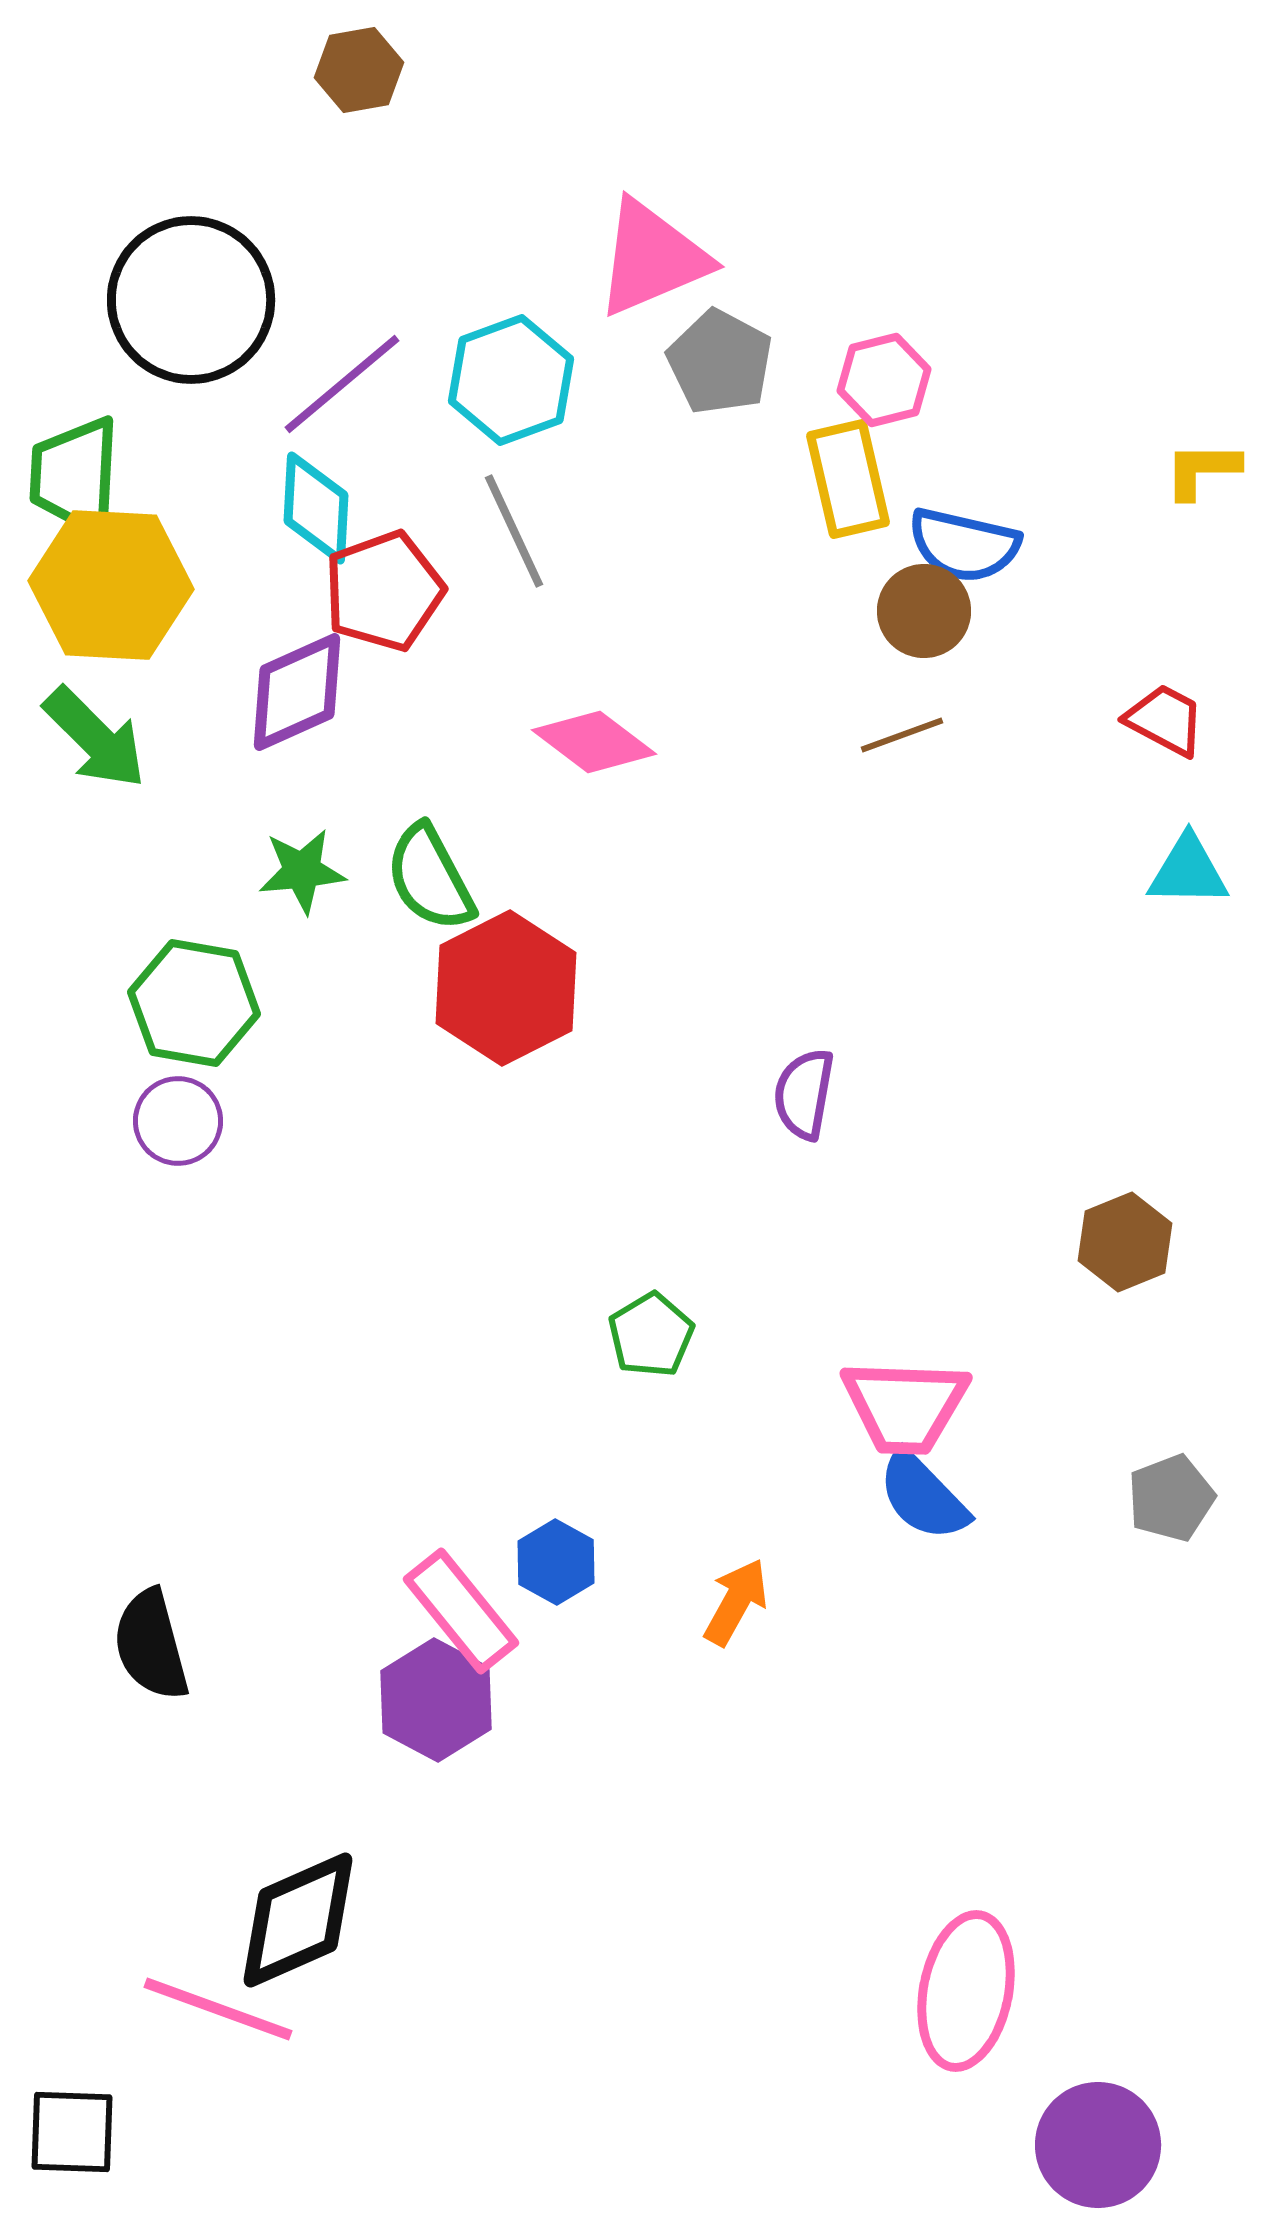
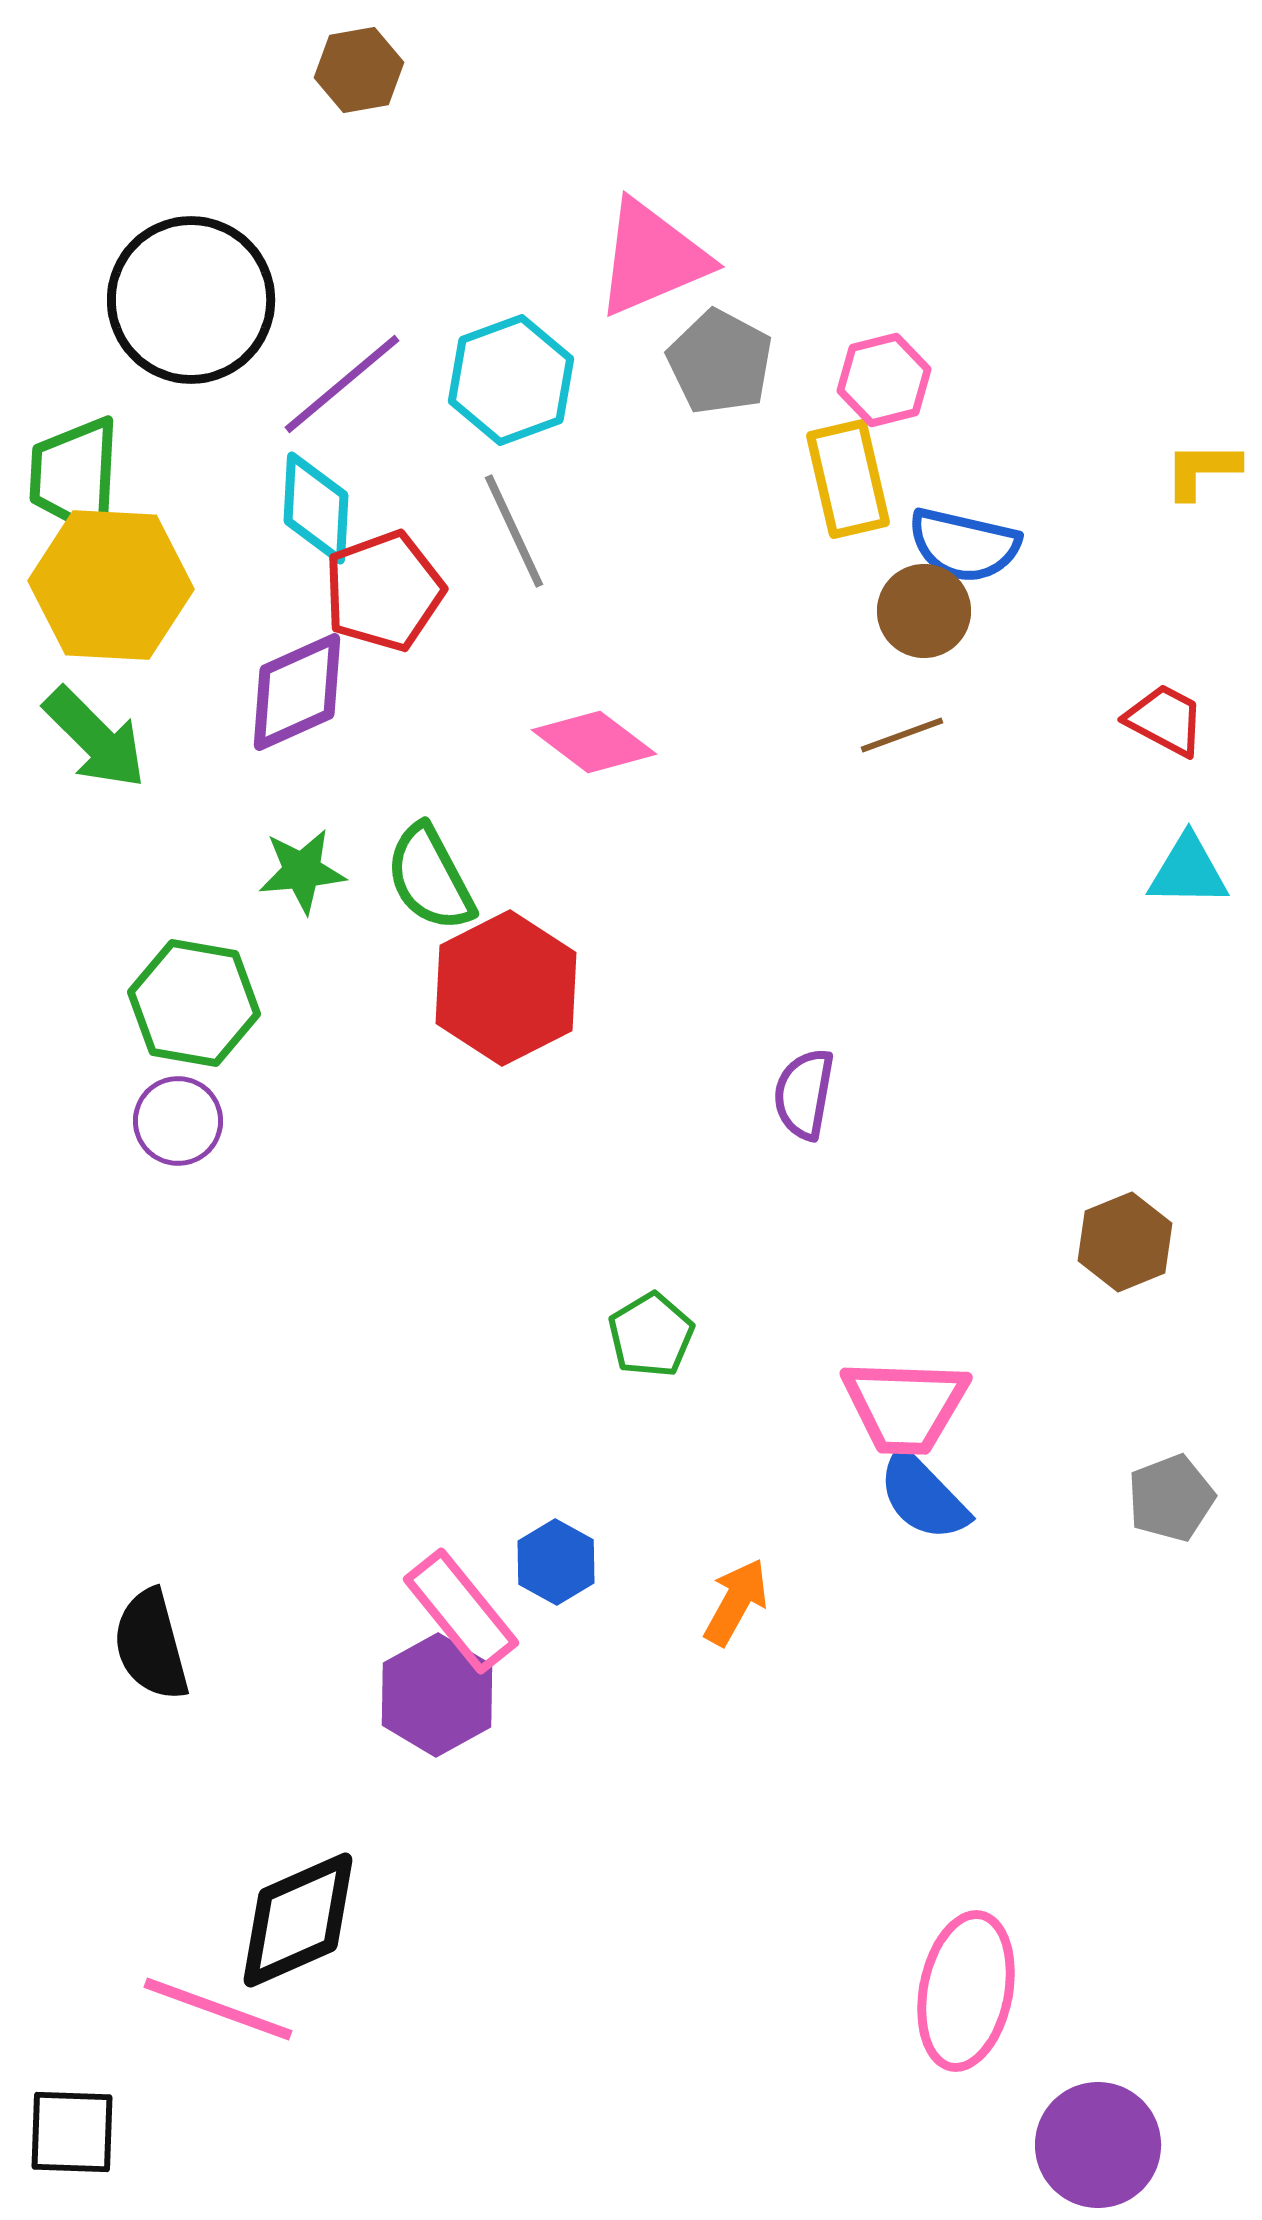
purple hexagon at (436, 1700): moved 1 px right, 5 px up; rotated 3 degrees clockwise
